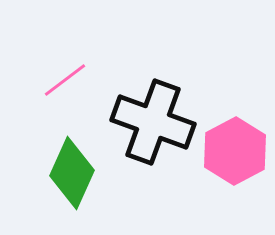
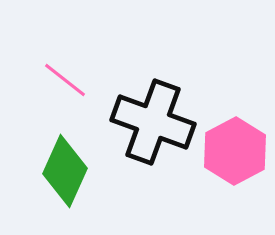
pink line: rotated 75 degrees clockwise
green diamond: moved 7 px left, 2 px up
